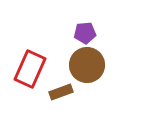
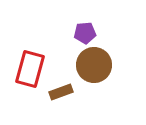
brown circle: moved 7 px right
red rectangle: rotated 9 degrees counterclockwise
